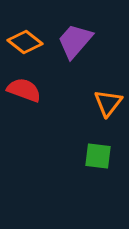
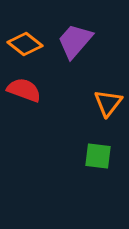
orange diamond: moved 2 px down
